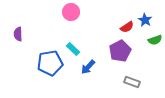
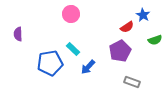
pink circle: moved 2 px down
blue star: moved 2 px left, 5 px up
